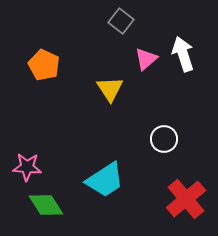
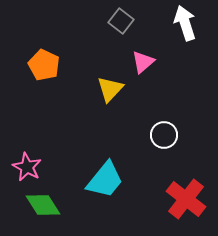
white arrow: moved 2 px right, 31 px up
pink triangle: moved 3 px left, 3 px down
yellow triangle: rotated 16 degrees clockwise
white circle: moved 4 px up
pink star: rotated 24 degrees clockwise
cyan trapezoid: rotated 18 degrees counterclockwise
red cross: rotated 12 degrees counterclockwise
green diamond: moved 3 px left
